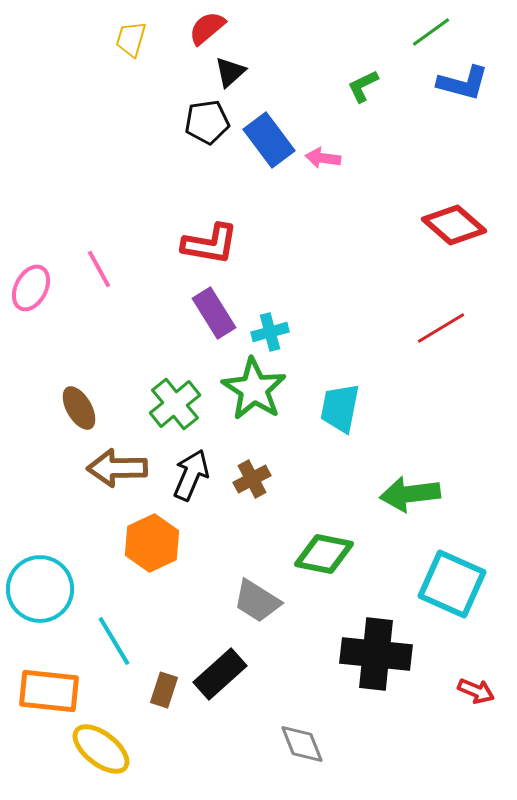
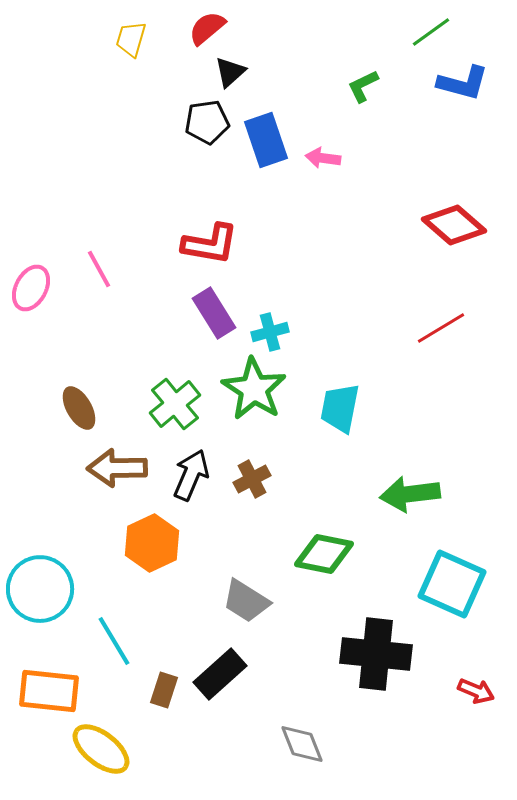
blue rectangle: moved 3 px left; rotated 18 degrees clockwise
gray trapezoid: moved 11 px left
